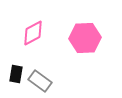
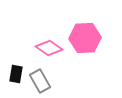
pink diamond: moved 16 px right, 15 px down; rotated 64 degrees clockwise
gray rectangle: rotated 25 degrees clockwise
